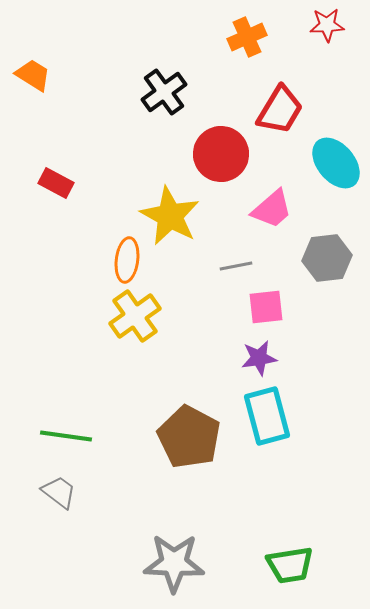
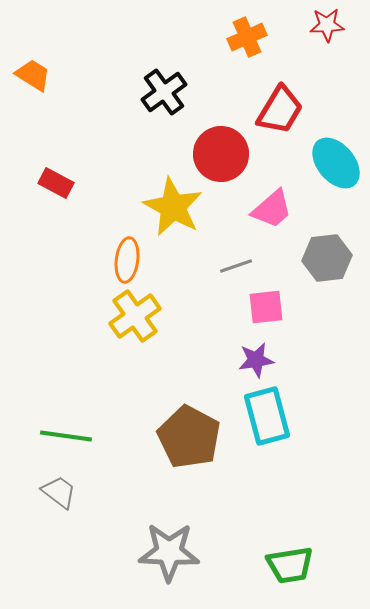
yellow star: moved 3 px right, 9 px up
gray line: rotated 8 degrees counterclockwise
purple star: moved 3 px left, 2 px down
gray star: moved 5 px left, 11 px up
